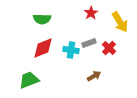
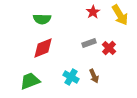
red star: moved 2 px right, 1 px up
yellow arrow: moved 7 px up
cyan cross: moved 27 px down; rotated 21 degrees clockwise
brown arrow: rotated 96 degrees clockwise
green trapezoid: moved 1 px right, 1 px down
